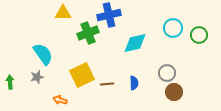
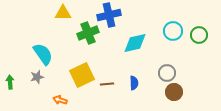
cyan circle: moved 3 px down
